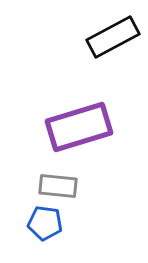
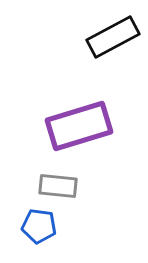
purple rectangle: moved 1 px up
blue pentagon: moved 6 px left, 3 px down
